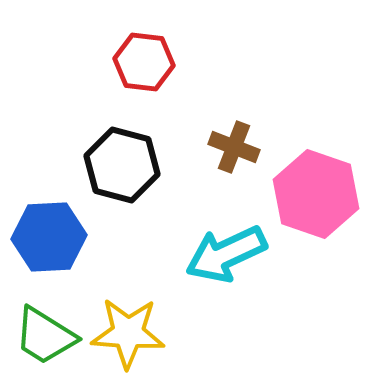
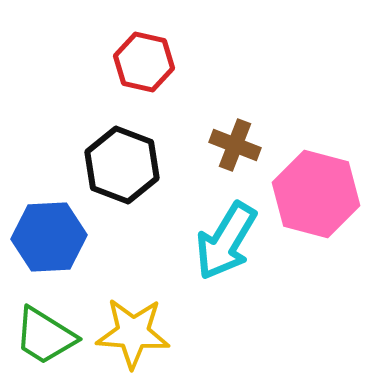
red hexagon: rotated 6 degrees clockwise
brown cross: moved 1 px right, 2 px up
black hexagon: rotated 6 degrees clockwise
pink hexagon: rotated 4 degrees counterclockwise
cyan arrow: moved 13 px up; rotated 34 degrees counterclockwise
yellow star: moved 5 px right
